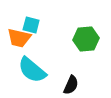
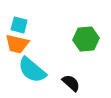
cyan square: moved 12 px left
orange trapezoid: moved 2 px left, 6 px down
black semicircle: moved 2 px up; rotated 72 degrees counterclockwise
